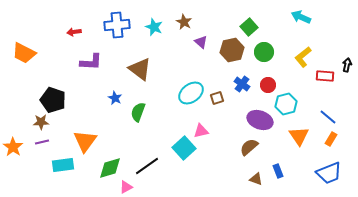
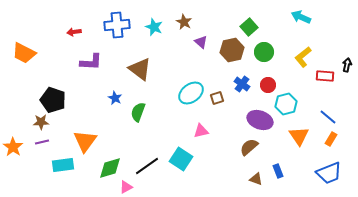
cyan square at (184, 148): moved 3 px left, 11 px down; rotated 15 degrees counterclockwise
